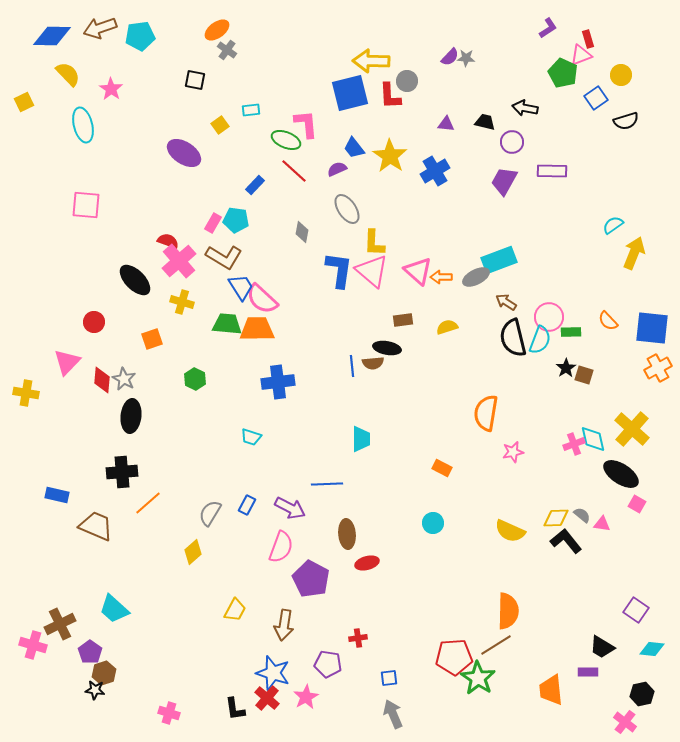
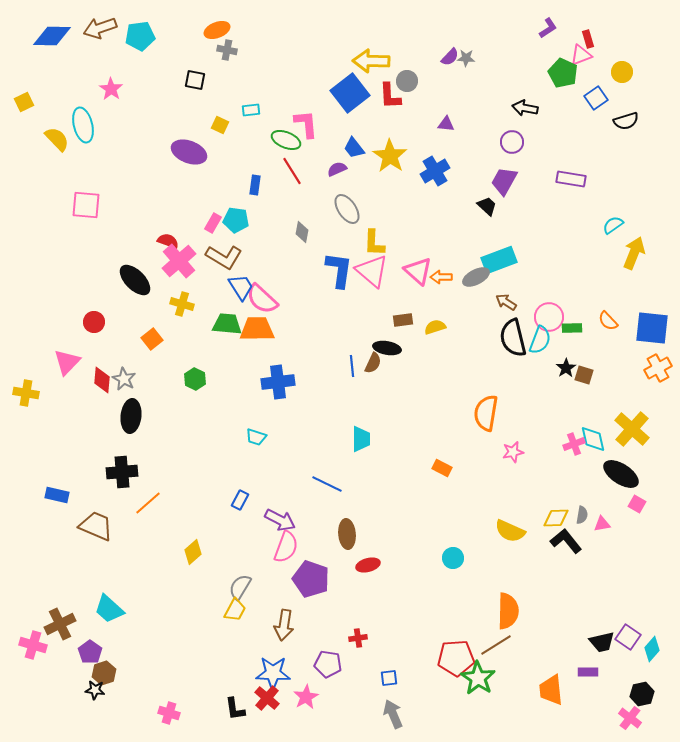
orange ellipse at (217, 30): rotated 15 degrees clockwise
gray cross at (227, 50): rotated 24 degrees counterclockwise
yellow semicircle at (68, 74): moved 11 px left, 65 px down
yellow circle at (621, 75): moved 1 px right, 3 px up
blue square at (350, 93): rotated 24 degrees counterclockwise
black trapezoid at (485, 122): moved 2 px right, 84 px down; rotated 30 degrees clockwise
yellow square at (220, 125): rotated 30 degrees counterclockwise
purple ellipse at (184, 153): moved 5 px right, 1 px up; rotated 12 degrees counterclockwise
red line at (294, 171): moved 2 px left; rotated 16 degrees clockwise
purple rectangle at (552, 171): moved 19 px right, 8 px down; rotated 8 degrees clockwise
blue rectangle at (255, 185): rotated 36 degrees counterclockwise
yellow cross at (182, 302): moved 2 px down
yellow semicircle at (447, 327): moved 12 px left
green rectangle at (571, 332): moved 1 px right, 4 px up
orange square at (152, 339): rotated 20 degrees counterclockwise
brown semicircle at (373, 363): rotated 60 degrees counterclockwise
cyan trapezoid at (251, 437): moved 5 px right
blue line at (327, 484): rotated 28 degrees clockwise
blue rectangle at (247, 505): moved 7 px left, 5 px up
purple arrow at (290, 508): moved 10 px left, 12 px down
gray semicircle at (210, 513): moved 30 px right, 74 px down
gray semicircle at (582, 515): rotated 60 degrees clockwise
cyan circle at (433, 523): moved 20 px right, 35 px down
pink triangle at (602, 524): rotated 18 degrees counterclockwise
pink semicircle at (281, 547): moved 5 px right
red ellipse at (367, 563): moved 1 px right, 2 px down
purple pentagon at (311, 579): rotated 9 degrees counterclockwise
cyan trapezoid at (114, 609): moved 5 px left
purple square at (636, 610): moved 8 px left, 27 px down
black trapezoid at (602, 647): moved 5 px up; rotated 44 degrees counterclockwise
cyan diamond at (652, 649): rotated 55 degrees counterclockwise
red pentagon at (454, 657): moved 2 px right, 1 px down
blue star at (273, 673): rotated 16 degrees counterclockwise
pink cross at (625, 722): moved 5 px right, 4 px up
